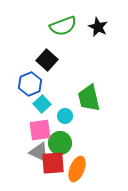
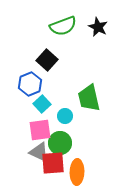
orange ellipse: moved 3 px down; rotated 20 degrees counterclockwise
